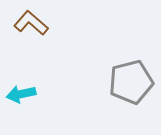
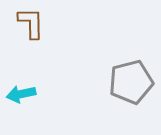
brown L-shape: rotated 48 degrees clockwise
